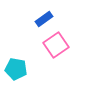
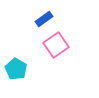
cyan pentagon: rotated 20 degrees clockwise
